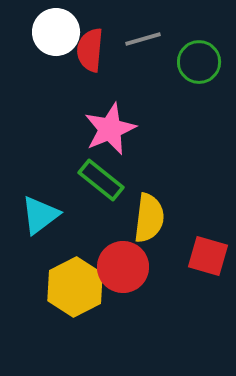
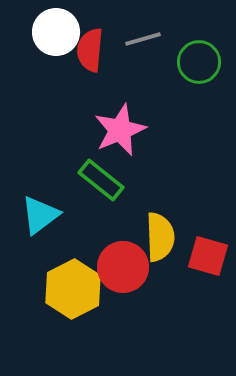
pink star: moved 10 px right, 1 px down
yellow semicircle: moved 11 px right, 19 px down; rotated 9 degrees counterclockwise
yellow hexagon: moved 2 px left, 2 px down
